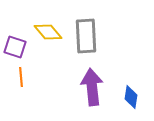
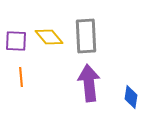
yellow diamond: moved 1 px right, 5 px down
purple square: moved 1 px right, 6 px up; rotated 15 degrees counterclockwise
purple arrow: moved 3 px left, 4 px up
